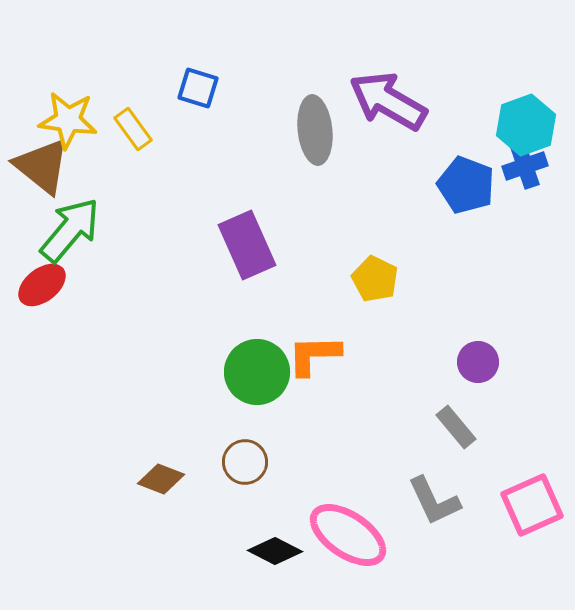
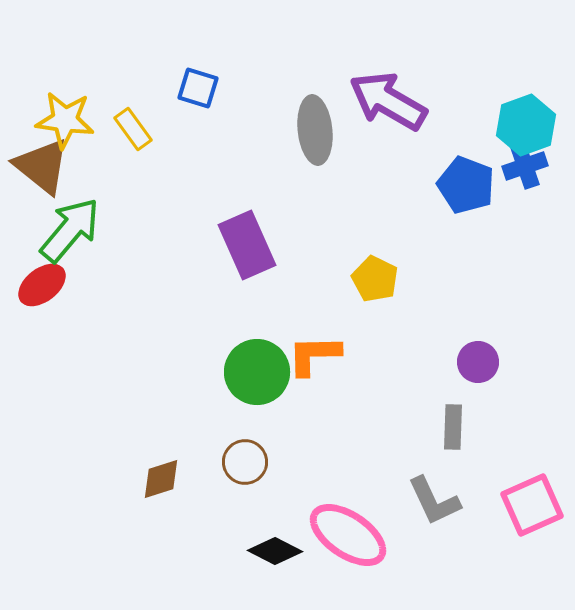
yellow star: moved 3 px left
gray rectangle: moved 3 px left; rotated 42 degrees clockwise
brown diamond: rotated 39 degrees counterclockwise
